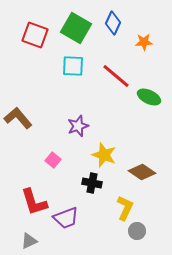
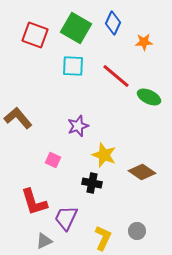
pink square: rotated 14 degrees counterclockwise
yellow L-shape: moved 22 px left, 30 px down
purple trapezoid: rotated 136 degrees clockwise
gray triangle: moved 15 px right
